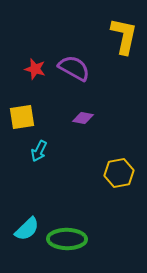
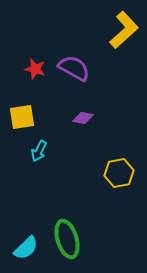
yellow L-shape: moved 6 px up; rotated 36 degrees clockwise
cyan semicircle: moved 1 px left, 19 px down
green ellipse: rotated 72 degrees clockwise
